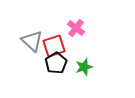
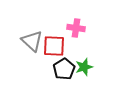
pink cross: rotated 30 degrees counterclockwise
red square: rotated 20 degrees clockwise
black pentagon: moved 8 px right, 6 px down
